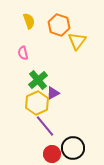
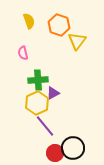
green cross: rotated 36 degrees clockwise
red circle: moved 3 px right, 1 px up
